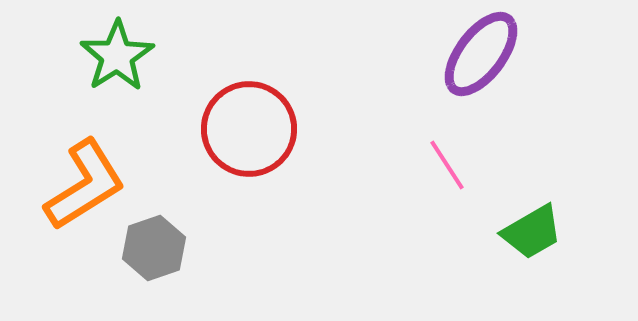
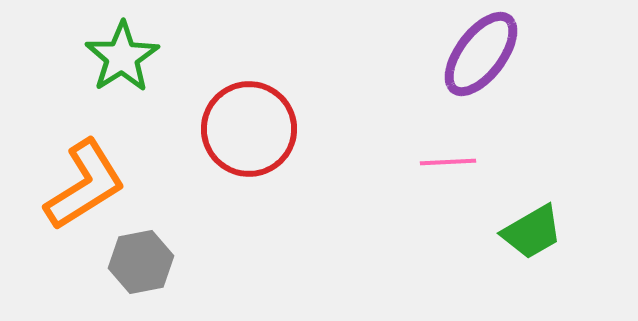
green star: moved 5 px right, 1 px down
pink line: moved 1 px right, 3 px up; rotated 60 degrees counterclockwise
gray hexagon: moved 13 px left, 14 px down; rotated 8 degrees clockwise
